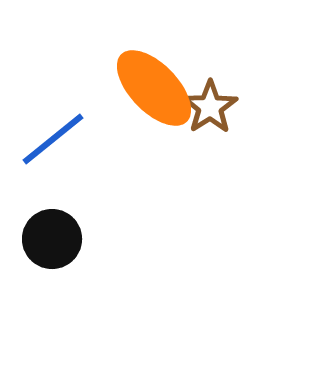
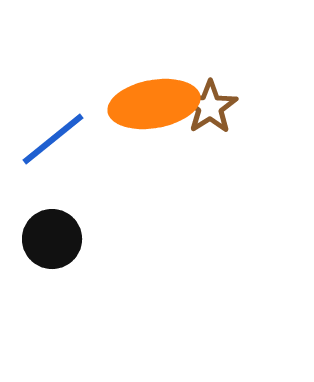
orange ellipse: moved 16 px down; rotated 56 degrees counterclockwise
